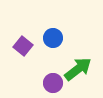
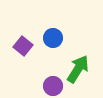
green arrow: rotated 20 degrees counterclockwise
purple circle: moved 3 px down
